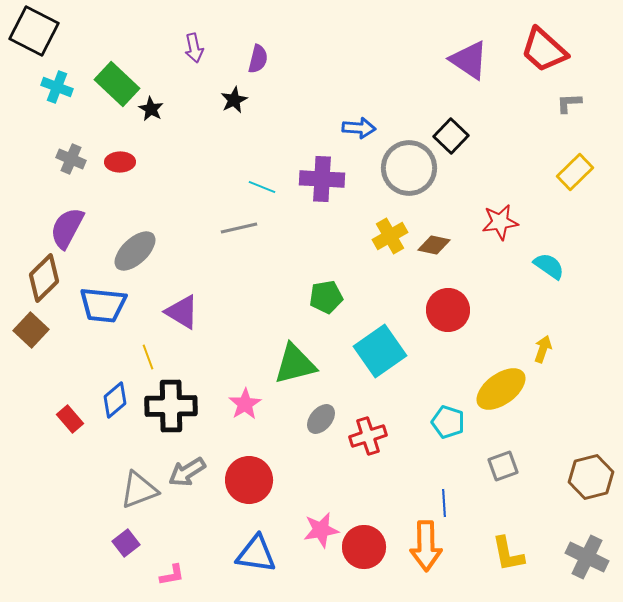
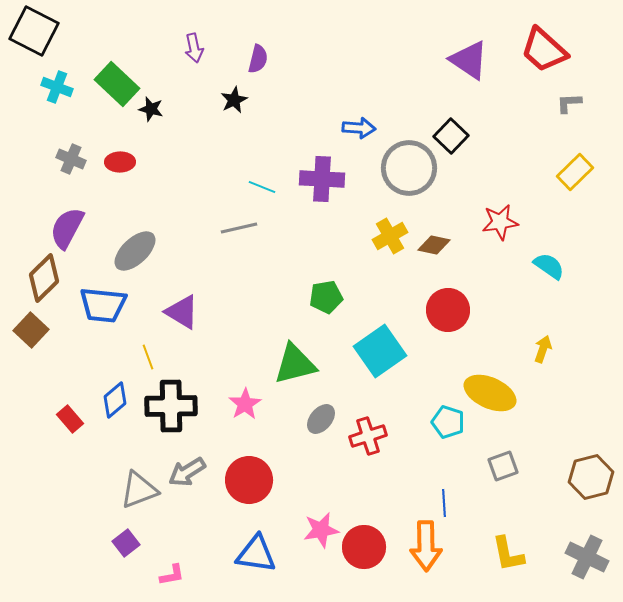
black star at (151, 109): rotated 15 degrees counterclockwise
yellow ellipse at (501, 389): moved 11 px left, 4 px down; rotated 60 degrees clockwise
